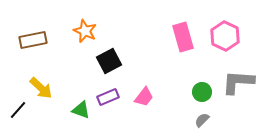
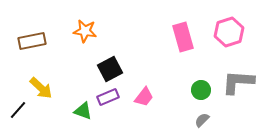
orange star: rotated 15 degrees counterclockwise
pink hexagon: moved 4 px right, 4 px up; rotated 16 degrees clockwise
brown rectangle: moved 1 px left, 1 px down
black square: moved 1 px right, 8 px down
green circle: moved 1 px left, 2 px up
green triangle: moved 2 px right, 1 px down
